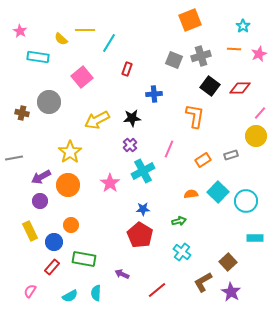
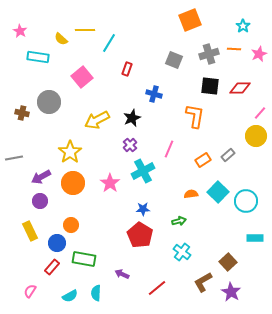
gray cross at (201, 56): moved 8 px right, 2 px up
black square at (210, 86): rotated 30 degrees counterclockwise
blue cross at (154, 94): rotated 21 degrees clockwise
black star at (132, 118): rotated 18 degrees counterclockwise
gray rectangle at (231, 155): moved 3 px left; rotated 24 degrees counterclockwise
orange circle at (68, 185): moved 5 px right, 2 px up
blue circle at (54, 242): moved 3 px right, 1 px down
red line at (157, 290): moved 2 px up
